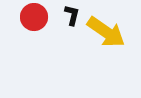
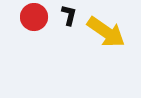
black L-shape: moved 3 px left
